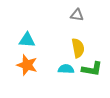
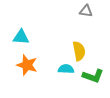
gray triangle: moved 9 px right, 4 px up
cyan triangle: moved 6 px left, 3 px up
yellow semicircle: moved 1 px right, 3 px down
green L-shape: moved 1 px right, 7 px down; rotated 10 degrees clockwise
